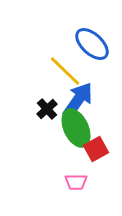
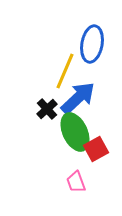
blue ellipse: rotated 57 degrees clockwise
yellow line: rotated 69 degrees clockwise
blue arrow: moved 2 px up; rotated 12 degrees clockwise
green ellipse: moved 1 px left, 4 px down
pink trapezoid: rotated 70 degrees clockwise
